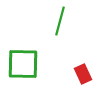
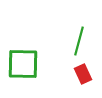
green line: moved 19 px right, 20 px down
